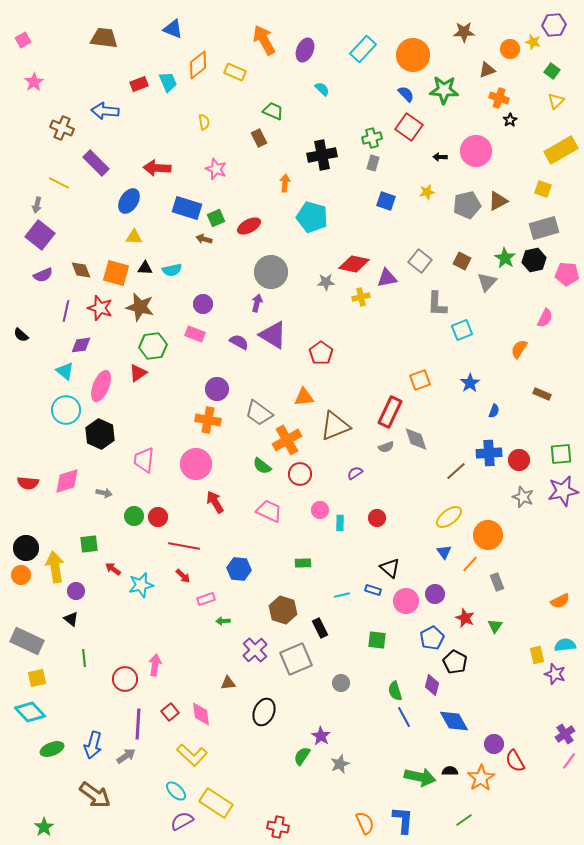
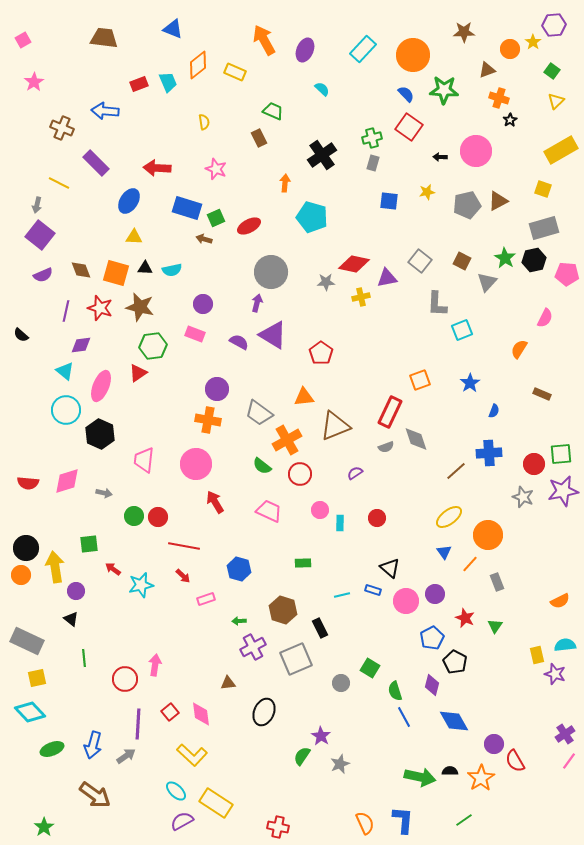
yellow star at (533, 42): rotated 21 degrees clockwise
black cross at (322, 155): rotated 24 degrees counterclockwise
blue square at (386, 201): moved 3 px right; rotated 12 degrees counterclockwise
red circle at (519, 460): moved 15 px right, 4 px down
blue hexagon at (239, 569): rotated 10 degrees clockwise
green arrow at (223, 621): moved 16 px right
green square at (377, 640): moved 7 px left, 28 px down; rotated 24 degrees clockwise
purple cross at (255, 650): moved 2 px left, 3 px up; rotated 15 degrees clockwise
